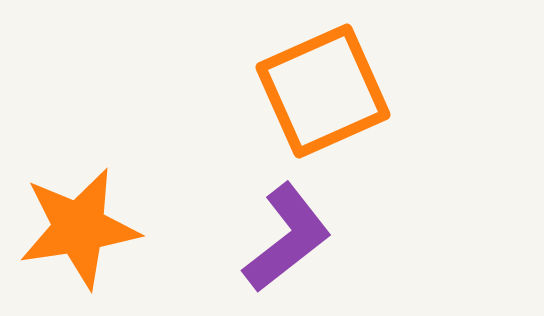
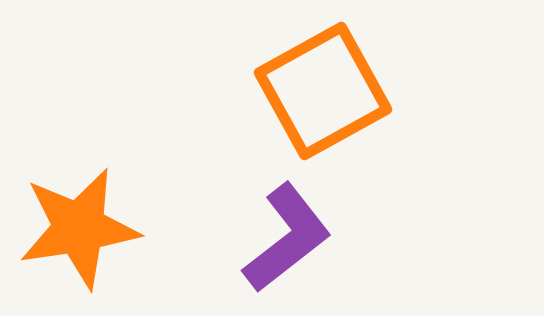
orange square: rotated 5 degrees counterclockwise
